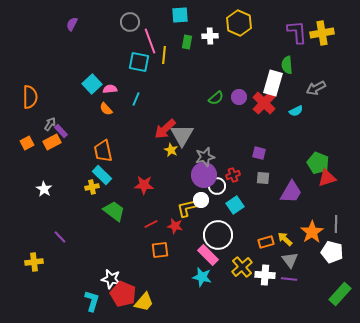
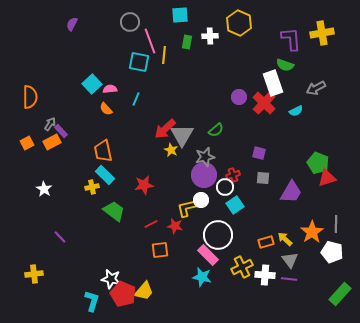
purple L-shape at (297, 32): moved 6 px left, 7 px down
green semicircle at (287, 65): moved 2 px left; rotated 66 degrees counterclockwise
white rectangle at (273, 83): rotated 35 degrees counterclockwise
green semicircle at (216, 98): moved 32 px down
cyan rectangle at (102, 175): moved 3 px right
red star at (144, 185): rotated 12 degrees counterclockwise
white circle at (217, 186): moved 8 px right, 1 px down
yellow cross at (34, 262): moved 12 px down
yellow cross at (242, 267): rotated 15 degrees clockwise
yellow trapezoid at (144, 302): moved 11 px up
